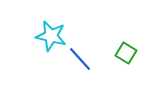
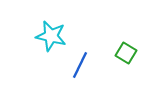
blue line: moved 6 px down; rotated 68 degrees clockwise
